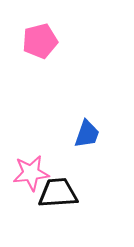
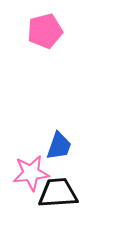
pink pentagon: moved 5 px right, 10 px up
blue trapezoid: moved 28 px left, 12 px down
